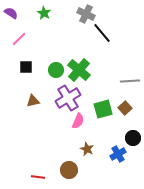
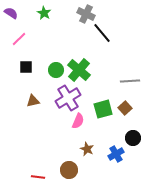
blue cross: moved 2 px left
